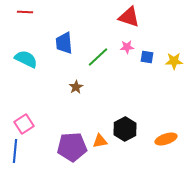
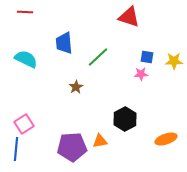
pink star: moved 14 px right, 27 px down
black hexagon: moved 10 px up
blue line: moved 1 px right, 2 px up
